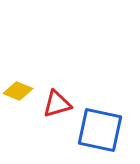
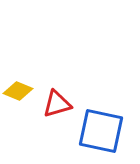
blue square: moved 1 px right, 1 px down
